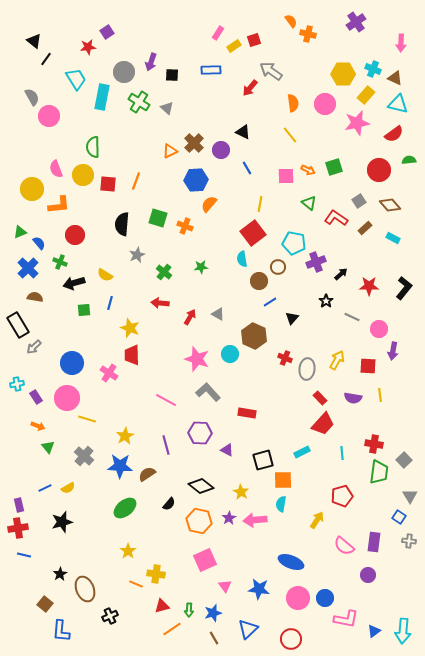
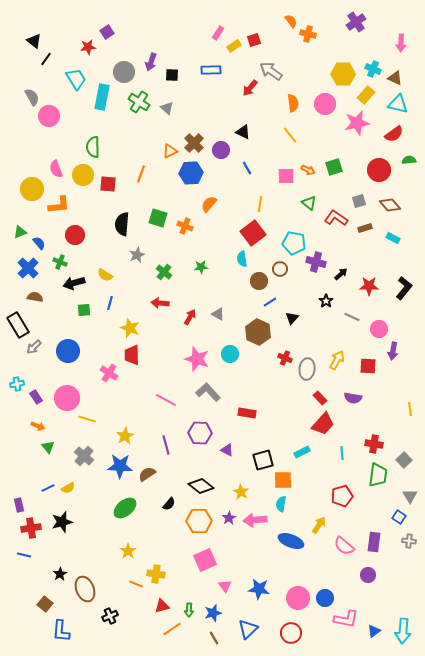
blue hexagon at (196, 180): moved 5 px left, 7 px up
orange line at (136, 181): moved 5 px right, 7 px up
gray square at (359, 201): rotated 16 degrees clockwise
brown rectangle at (365, 228): rotated 24 degrees clockwise
purple cross at (316, 262): rotated 36 degrees clockwise
brown circle at (278, 267): moved 2 px right, 2 px down
brown hexagon at (254, 336): moved 4 px right, 4 px up
blue circle at (72, 363): moved 4 px left, 12 px up
yellow line at (380, 395): moved 30 px right, 14 px down
green trapezoid at (379, 472): moved 1 px left, 3 px down
blue line at (45, 488): moved 3 px right
yellow arrow at (317, 520): moved 2 px right, 5 px down
orange hexagon at (199, 521): rotated 15 degrees counterclockwise
red cross at (18, 528): moved 13 px right
blue ellipse at (291, 562): moved 21 px up
red circle at (291, 639): moved 6 px up
